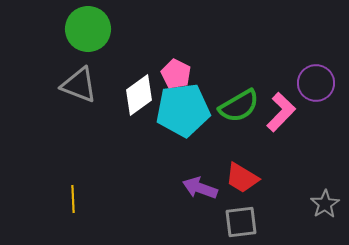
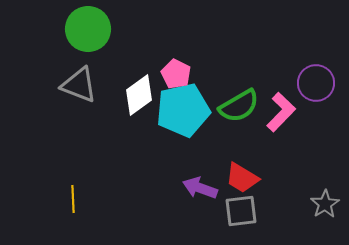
cyan pentagon: rotated 6 degrees counterclockwise
gray square: moved 11 px up
